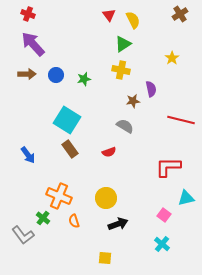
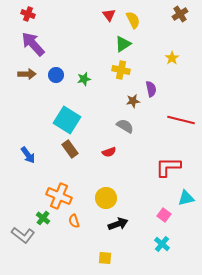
gray L-shape: rotated 15 degrees counterclockwise
